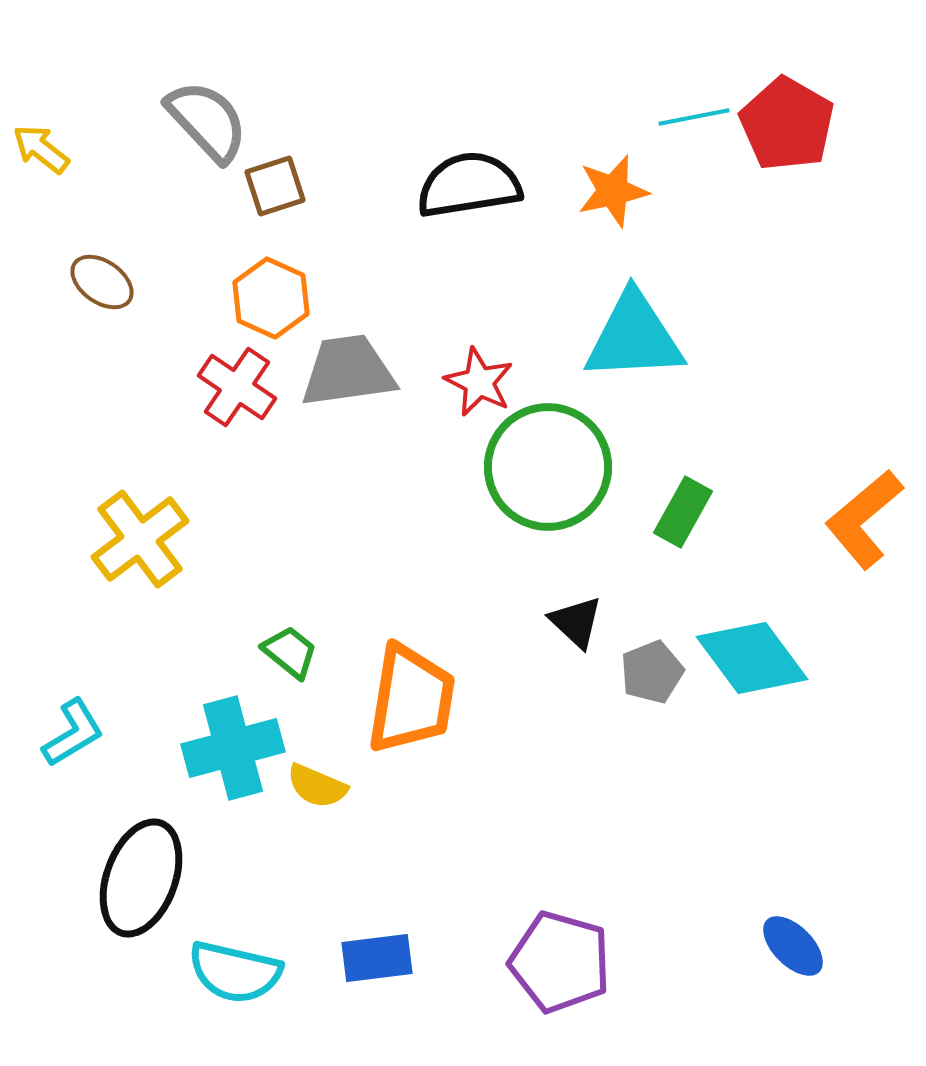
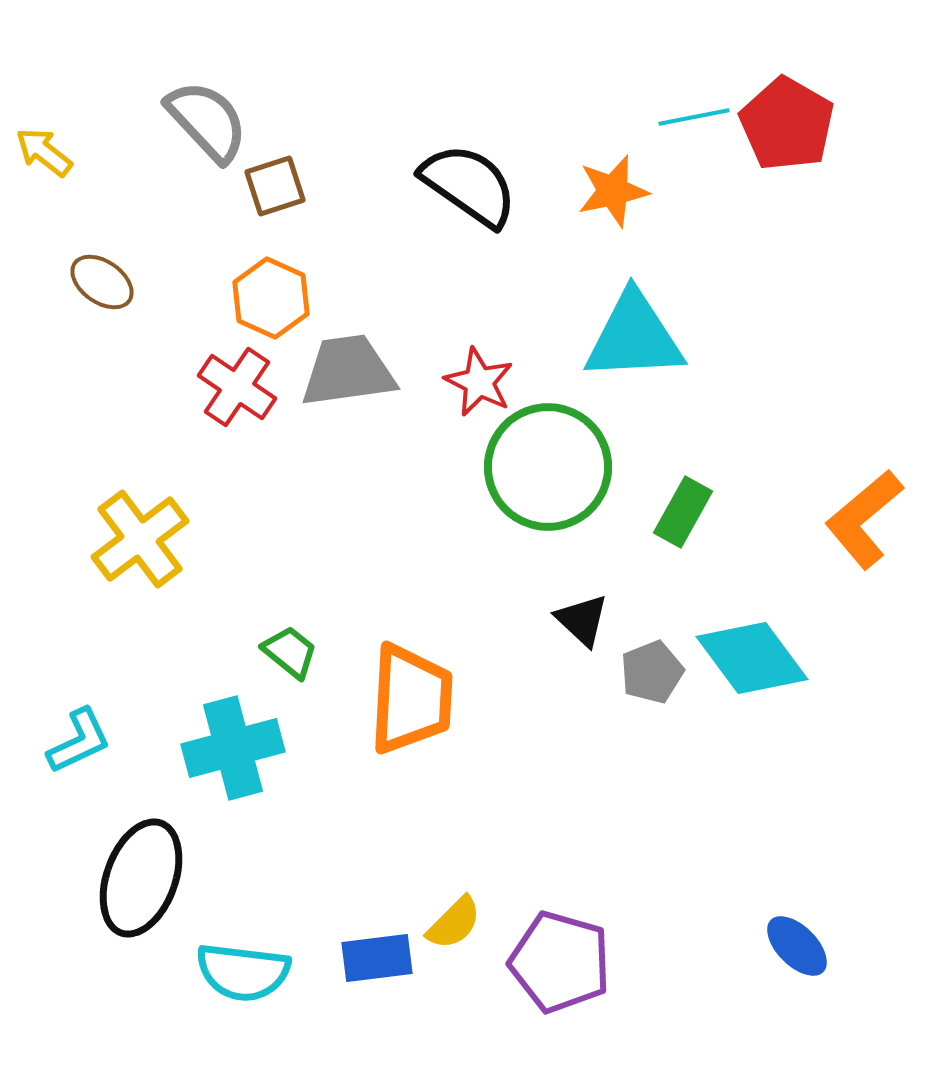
yellow arrow: moved 3 px right, 3 px down
black semicircle: rotated 44 degrees clockwise
black triangle: moved 6 px right, 2 px up
orange trapezoid: rotated 6 degrees counterclockwise
cyan L-shape: moved 6 px right, 8 px down; rotated 6 degrees clockwise
yellow semicircle: moved 137 px right, 137 px down; rotated 68 degrees counterclockwise
blue ellipse: moved 4 px right
cyan semicircle: moved 8 px right; rotated 6 degrees counterclockwise
